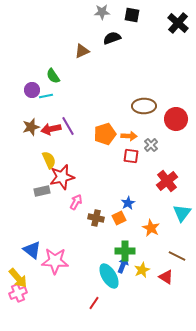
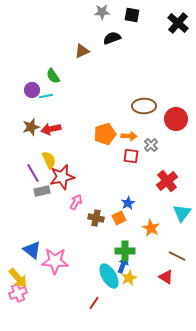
purple line: moved 35 px left, 47 px down
yellow star: moved 13 px left, 8 px down
